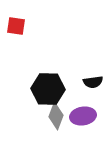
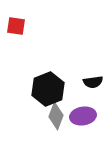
black hexagon: rotated 24 degrees counterclockwise
